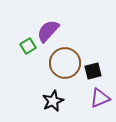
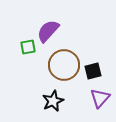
green square: moved 1 px down; rotated 21 degrees clockwise
brown circle: moved 1 px left, 2 px down
purple triangle: rotated 25 degrees counterclockwise
